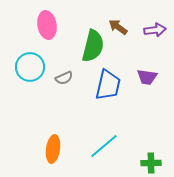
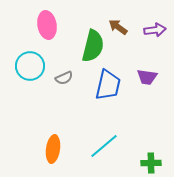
cyan circle: moved 1 px up
